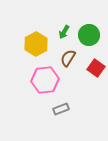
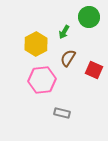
green circle: moved 18 px up
red square: moved 2 px left, 2 px down; rotated 12 degrees counterclockwise
pink hexagon: moved 3 px left
gray rectangle: moved 1 px right, 4 px down; rotated 35 degrees clockwise
